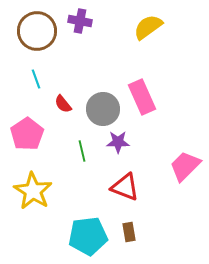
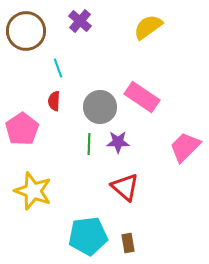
purple cross: rotated 30 degrees clockwise
brown circle: moved 11 px left
cyan line: moved 22 px right, 11 px up
pink rectangle: rotated 32 degrees counterclockwise
red semicircle: moved 9 px left, 3 px up; rotated 42 degrees clockwise
gray circle: moved 3 px left, 2 px up
pink pentagon: moved 5 px left, 5 px up
green line: moved 7 px right, 7 px up; rotated 15 degrees clockwise
pink trapezoid: moved 19 px up
red triangle: rotated 20 degrees clockwise
yellow star: rotated 12 degrees counterclockwise
brown rectangle: moved 1 px left, 11 px down
